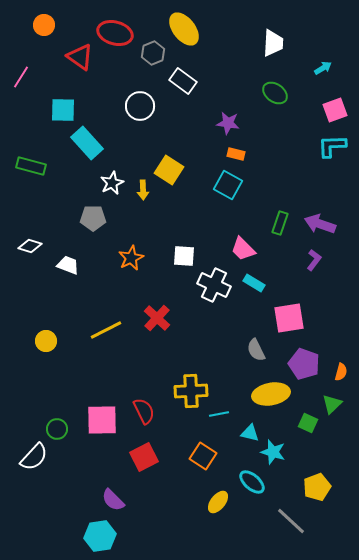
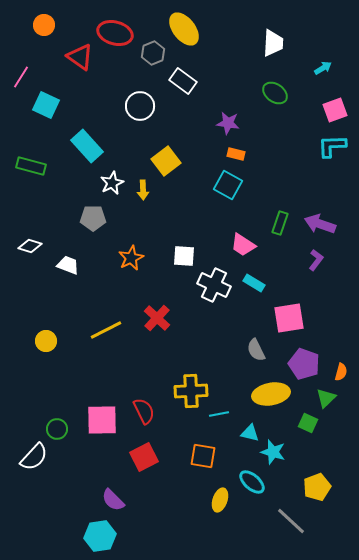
cyan square at (63, 110): moved 17 px left, 5 px up; rotated 24 degrees clockwise
cyan rectangle at (87, 143): moved 3 px down
yellow square at (169, 170): moved 3 px left, 9 px up; rotated 20 degrees clockwise
pink trapezoid at (243, 249): moved 4 px up; rotated 12 degrees counterclockwise
purple L-shape at (314, 260): moved 2 px right
green triangle at (332, 404): moved 6 px left, 6 px up
orange square at (203, 456): rotated 24 degrees counterclockwise
yellow ellipse at (218, 502): moved 2 px right, 2 px up; rotated 20 degrees counterclockwise
